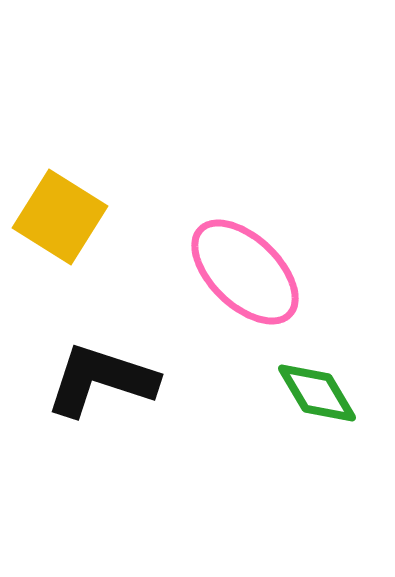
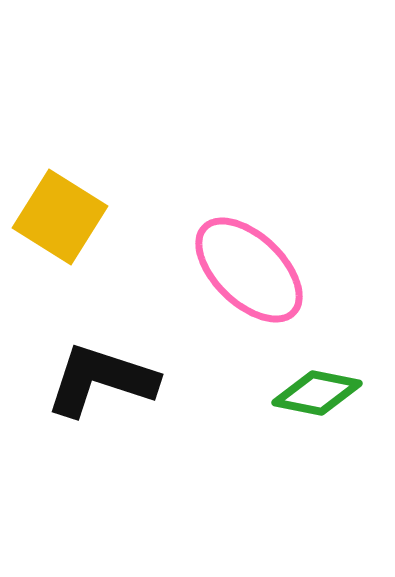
pink ellipse: moved 4 px right, 2 px up
green diamond: rotated 48 degrees counterclockwise
